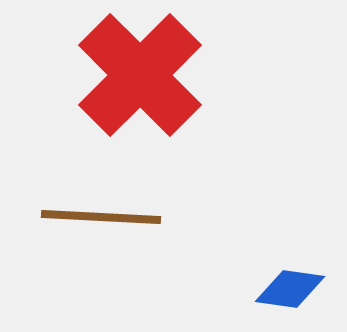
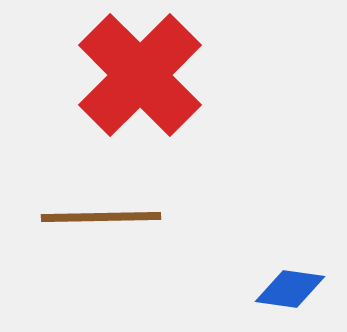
brown line: rotated 4 degrees counterclockwise
